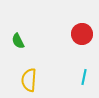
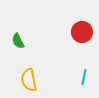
red circle: moved 2 px up
yellow semicircle: rotated 15 degrees counterclockwise
